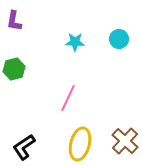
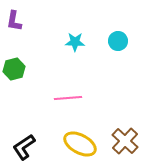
cyan circle: moved 1 px left, 2 px down
pink line: rotated 60 degrees clockwise
yellow ellipse: rotated 76 degrees counterclockwise
